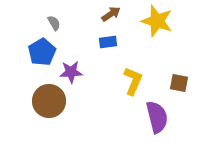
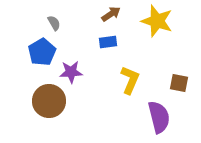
yellow L-shape: moved 3 px left, 1 px up
purple semicircle: moved 2 px right
